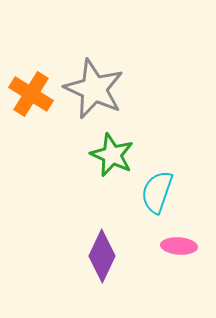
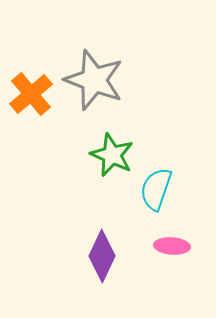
gray star: moved 9 px up; rotated 4 degrees counterclockwise
orange cross: rotated 18 degrees clockwise
cyan semicircle: moved 1 px left, 3 px up
pink ellipse: moved 7 px left
